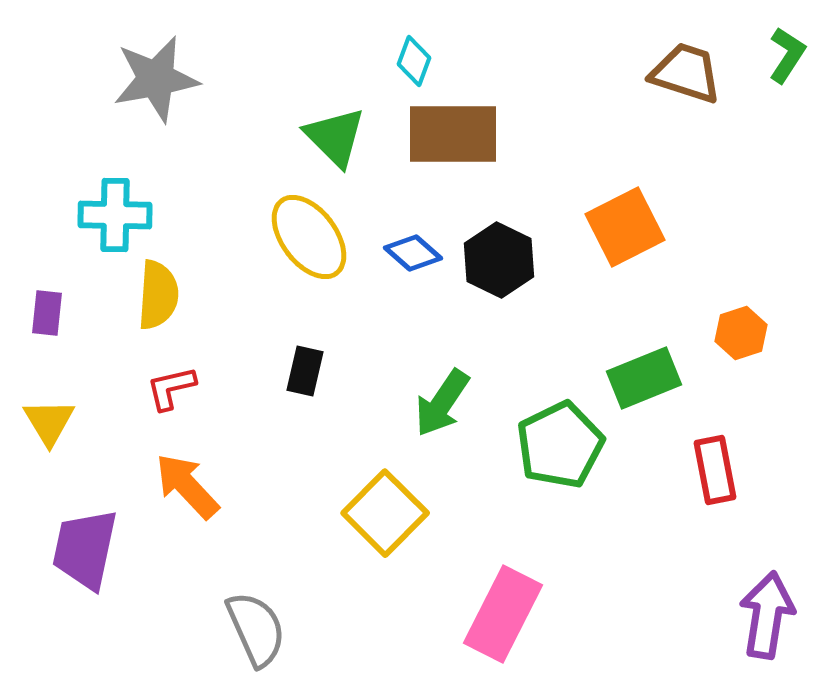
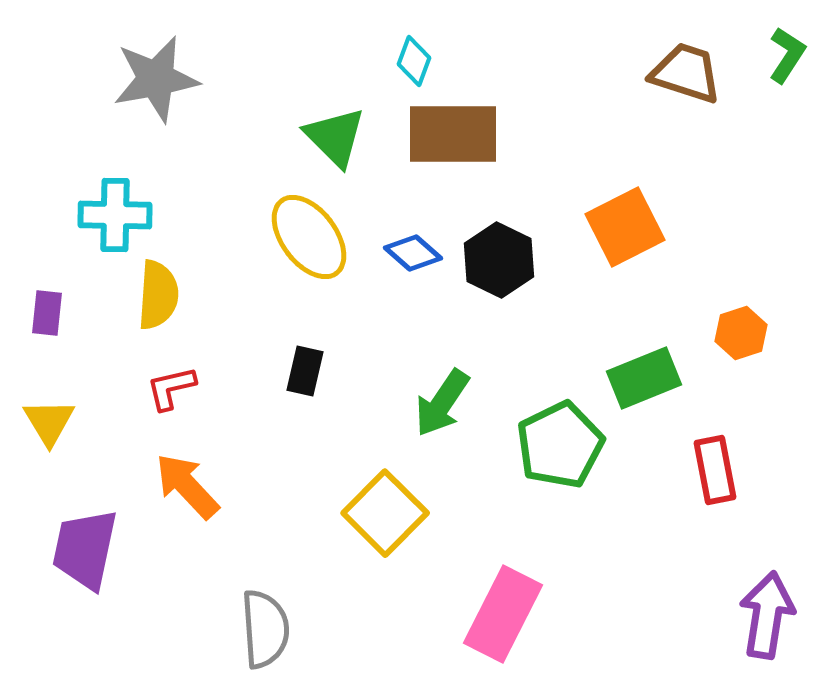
gray semicircle: moved 9 px right; rotated 20 degrees clockwise
